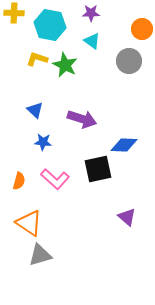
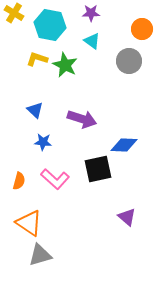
yellow cross: rotated 30 degrees clockwise
